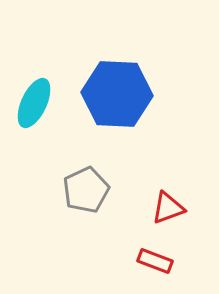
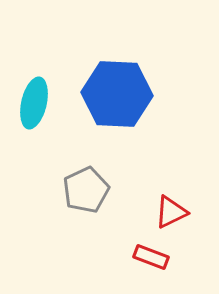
cyan ellipse: rotated 12 degrees counterclockwise
red triangle: moved 3 px right, 4 px down; rotated 6 degrees counterclockwise
red rectangle: moved 4 px left, 4 px up
